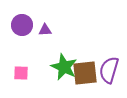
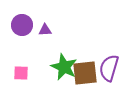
purple semicircle: moved 2 px up
